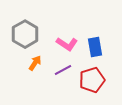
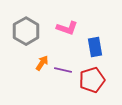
gray hexagon: moved 1 px right, 3 px up
pink L-shape: moved 16 px up; rotated 15 degrees counterclockwise
orange arrow: moved 7 px right
purple line: rotated 42 degrees clockwise
